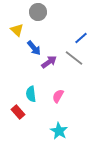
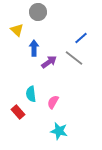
blue arrow: rotated 140 degrees counterclockwise
pink semicircle: moved 5 px left, 6 px down
cyan star: rotated 18 degrees counterclockwise
